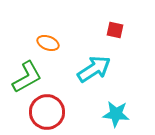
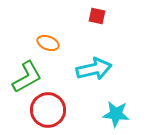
red square: moved 18 px left, 14 px up
cyan arrow: rotated 20 degrees clockwise
red circle: moved 1 px right, 2 px up
